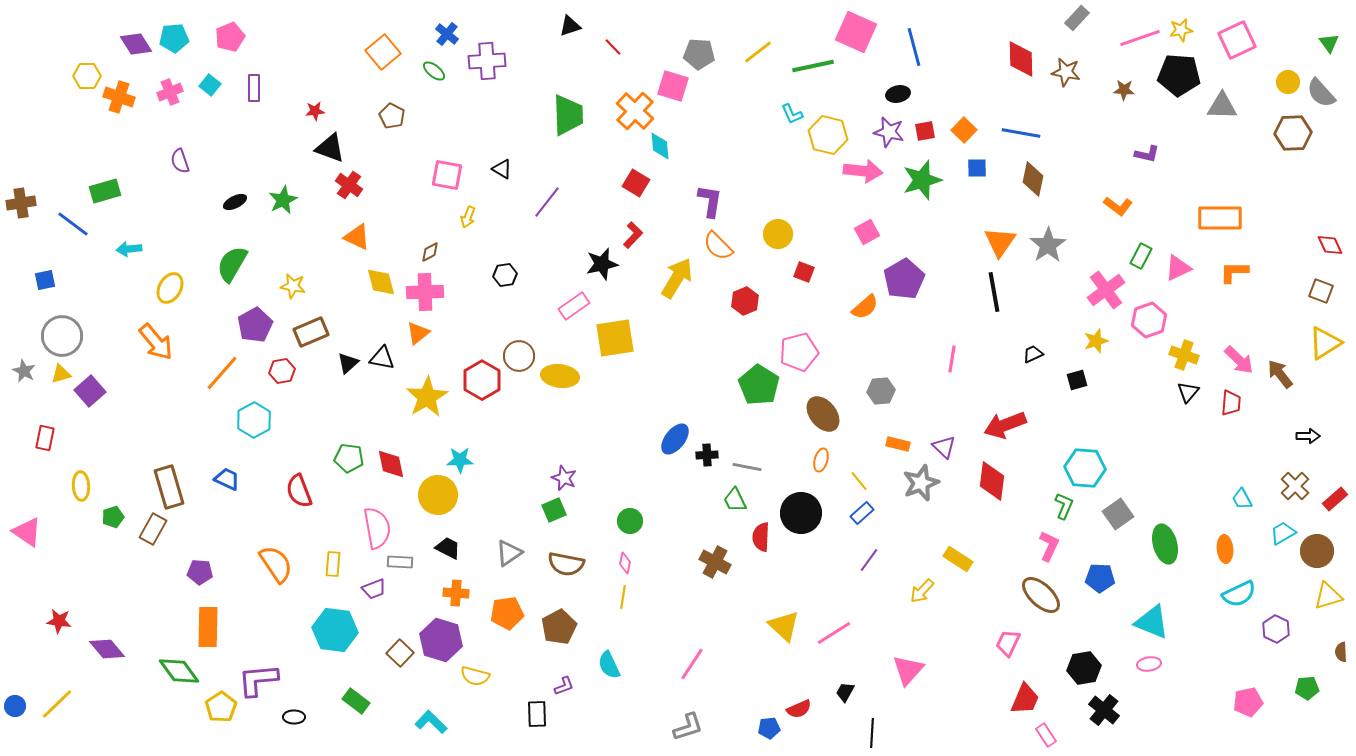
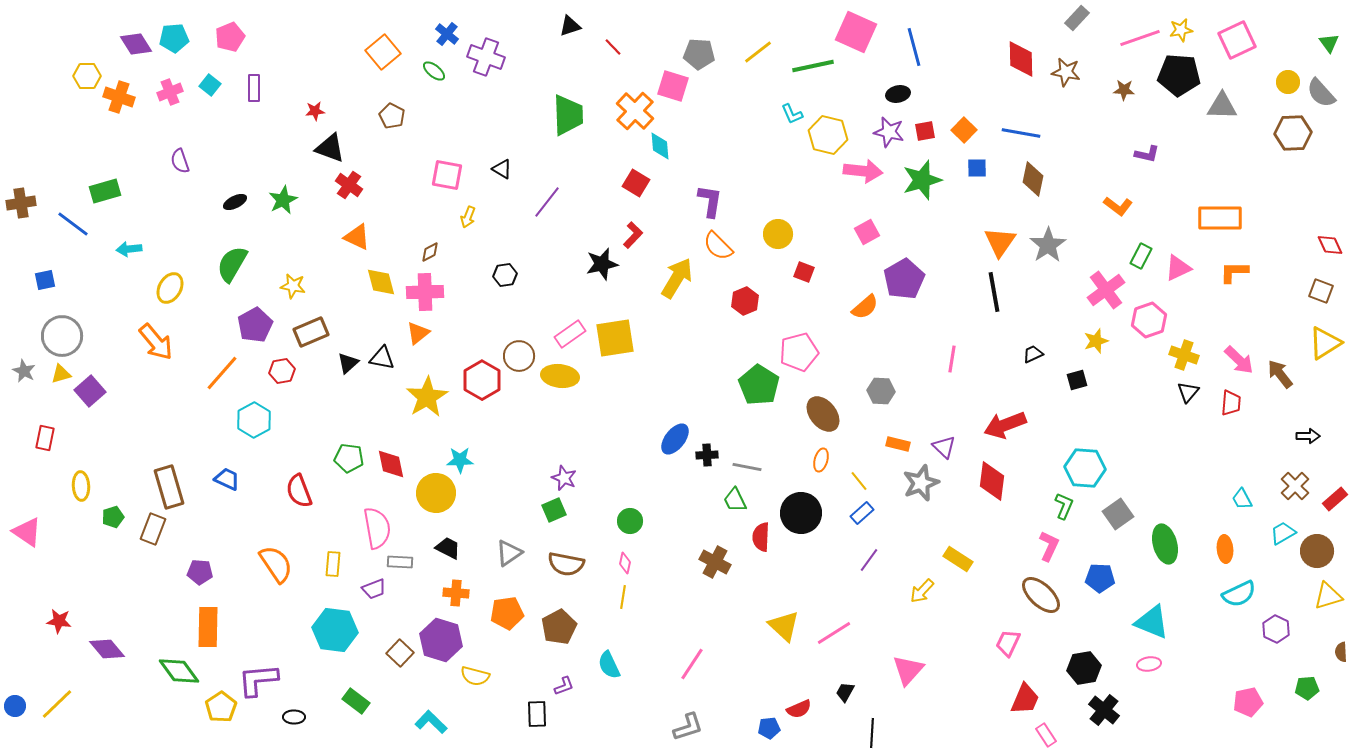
purple cross at (487, 61): moved 1 px left, 4 px up; rotated 24 degrees clockwise
pink rectangle at (574, 306): moved 4 px left, 28 px down
gray hexagon at (881, 391): rotated 8 degrees clockwise
yellow circle at (438, 495): moved 2 px left, 2 px up
brown rectangle at (153, 529): rotated 8 degrees counterclockwise
